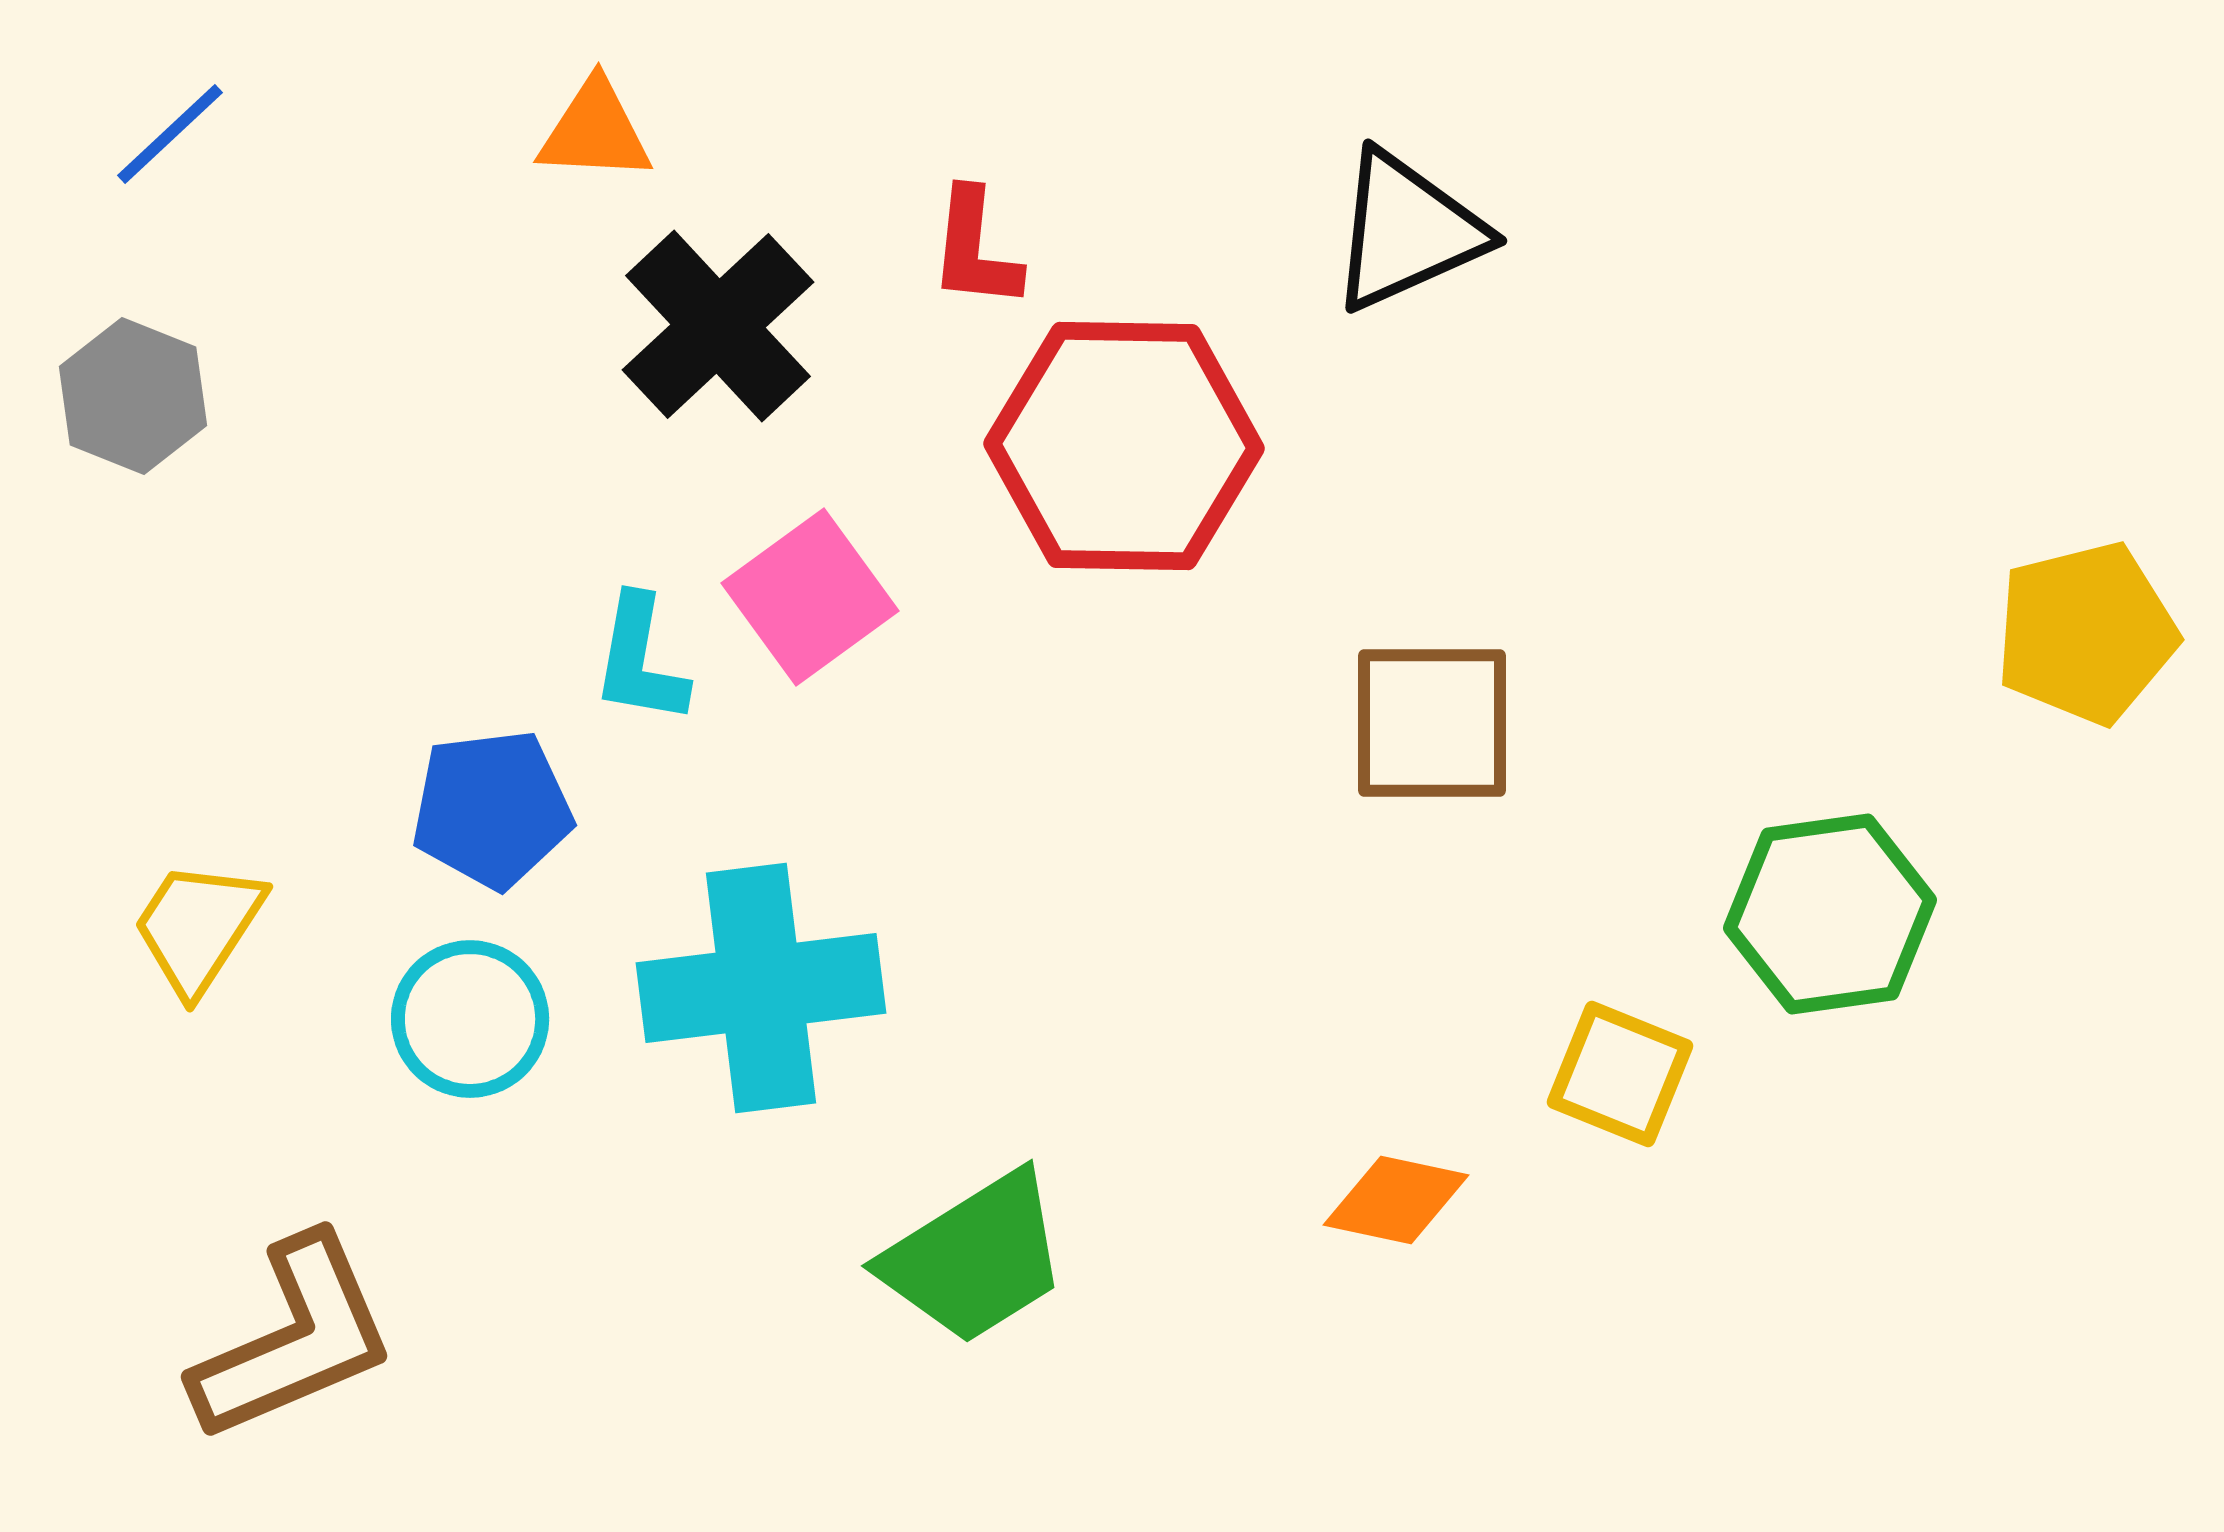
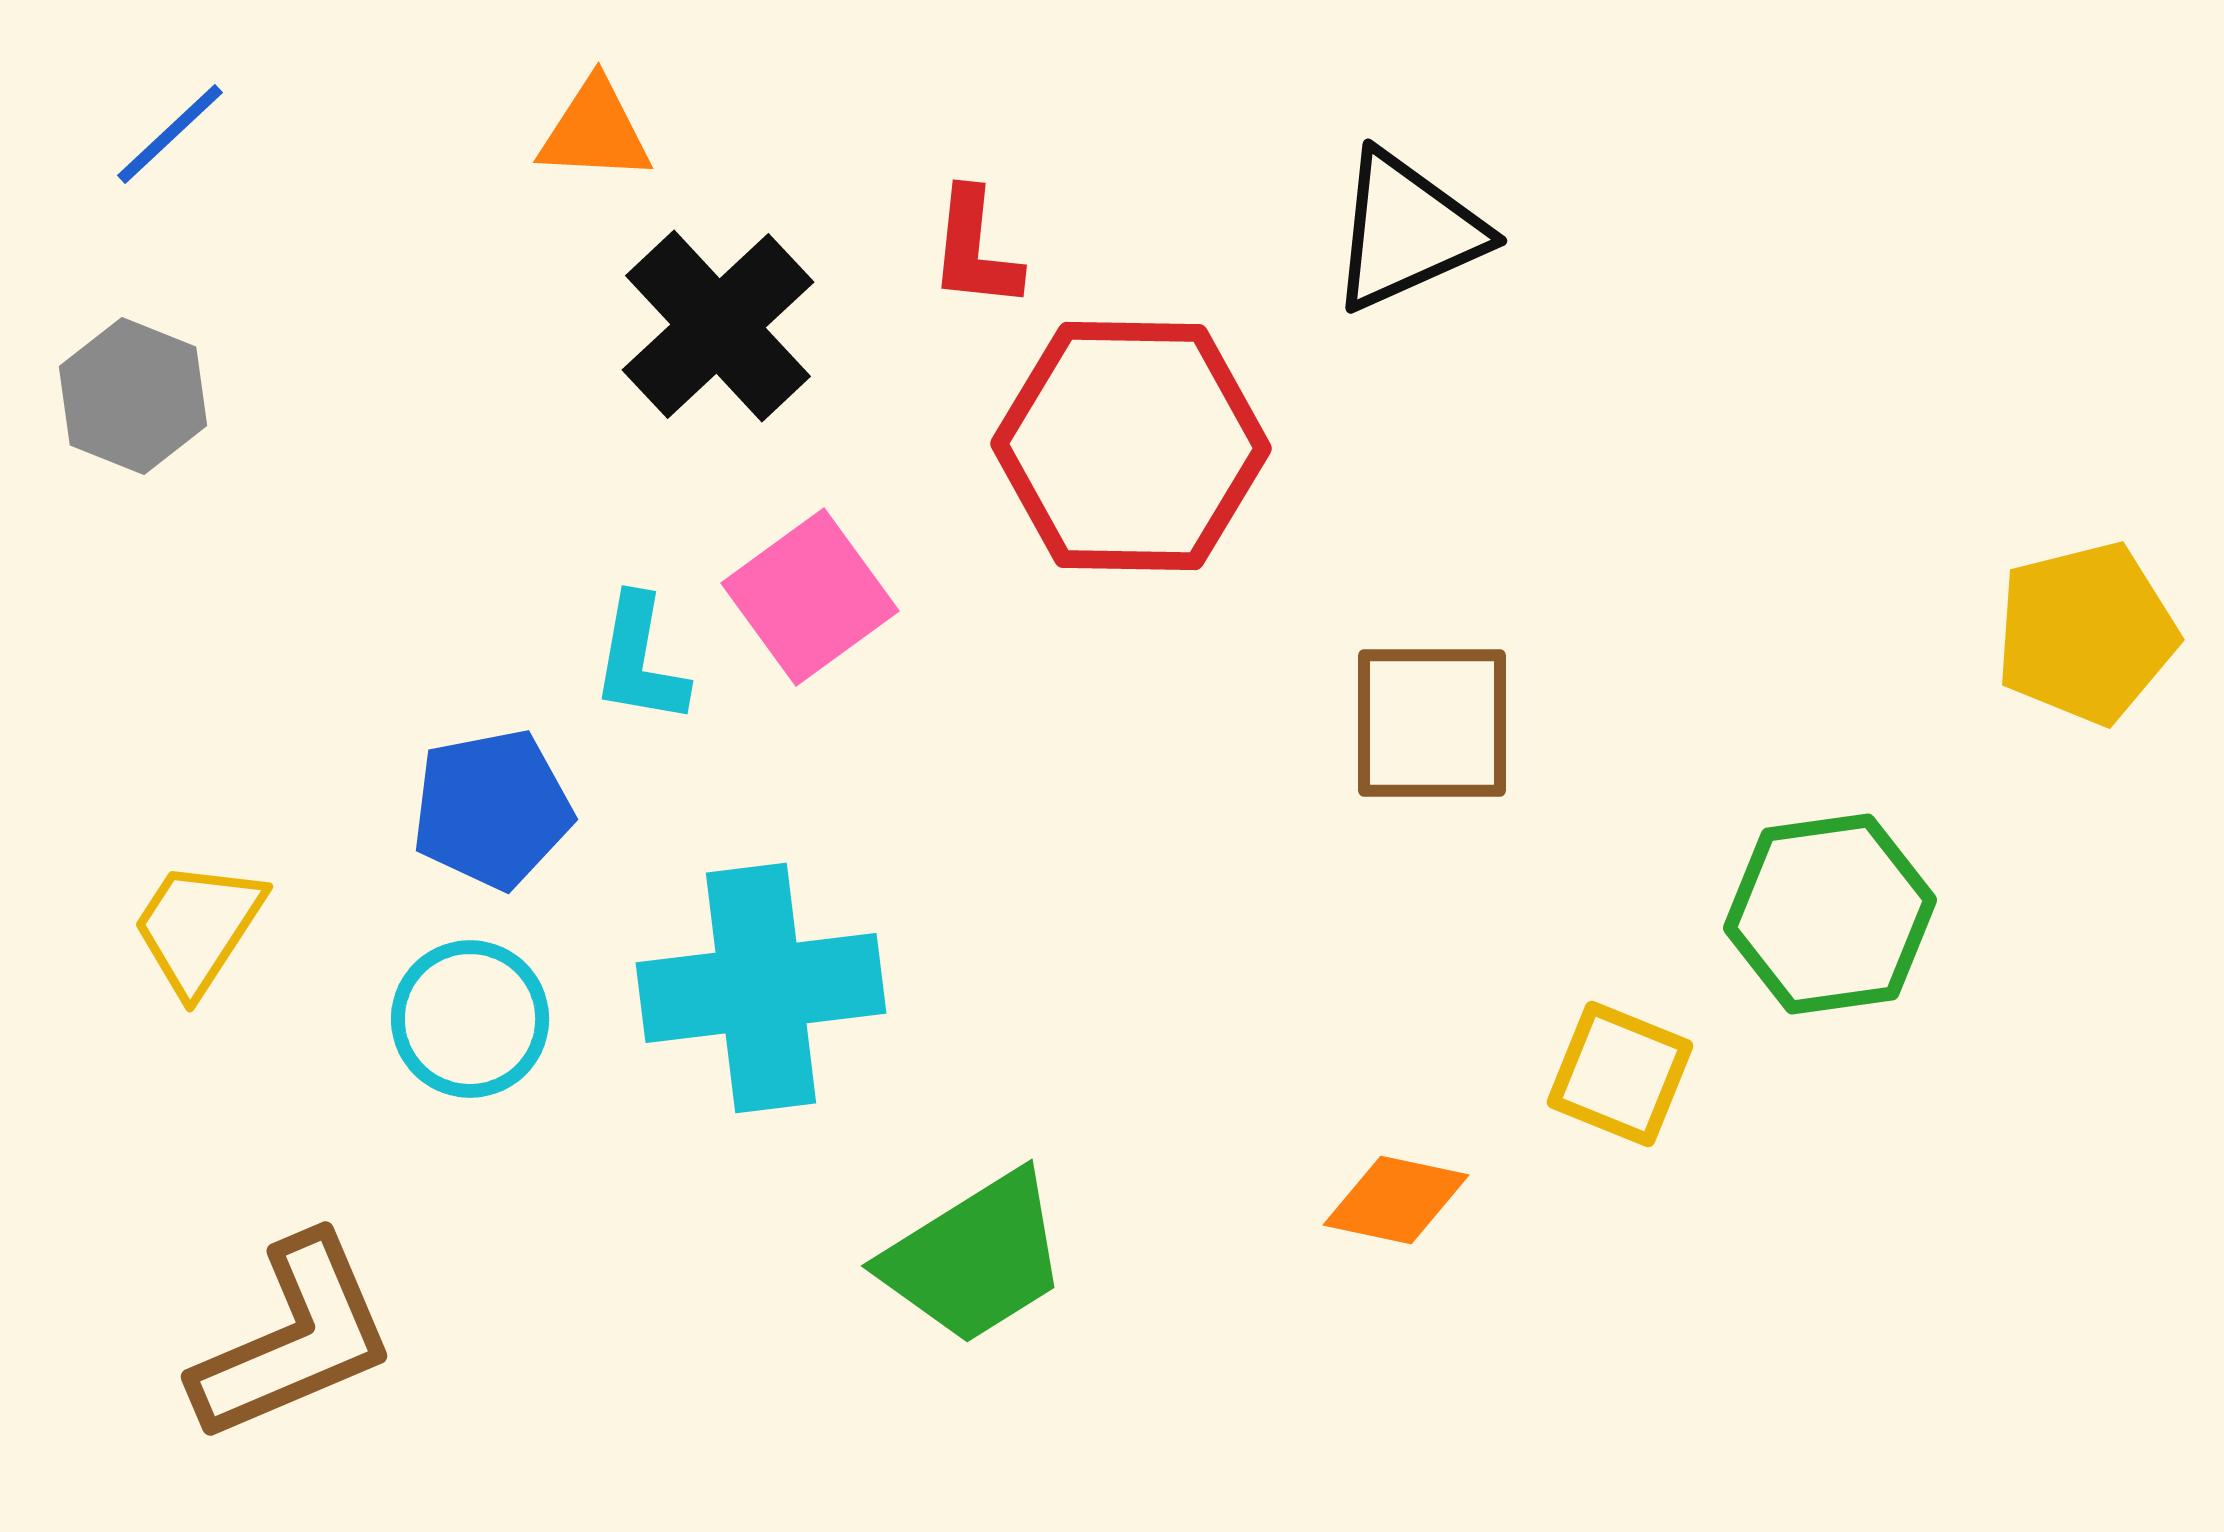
red hexagon: moved 7 px right
blue pentagon: rotated 4 degrees counterclockwise
